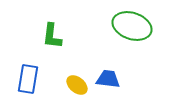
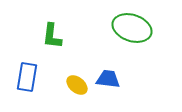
green ellipse: moved 2 px down
blue rectangle: moved 1 px left, 2 px up
